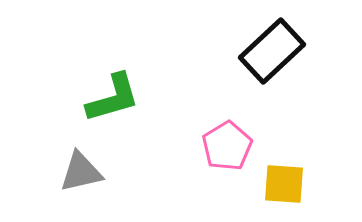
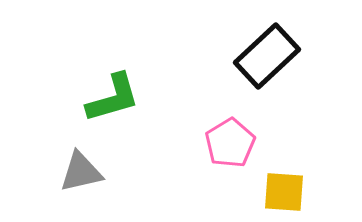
black rectangle: moved 5 px left, 5 px down
pink pentagon: moved 3 px right, 3 px up
yellow square: moved 8 px down
